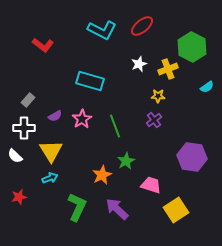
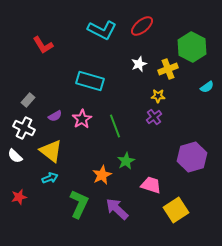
red L-shape: rotated 20 degrees clockwise
purple cross: moved 3 px up
white cross: rotated 25 degrees clockwise
yellow triangle: rotated 20 degrees counterclockwise
purple hexagon: rotated 24 degrees counterclockwise
green L-shape: moved 2 px right, 3 px up
